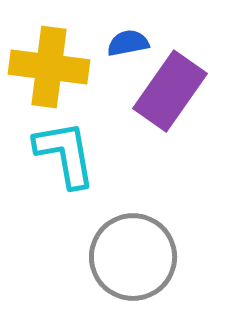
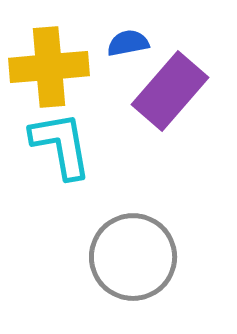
yellow cross: rotated 12 degrees counterclockwise
purple rectangle: rotated 6 degrees clockwise
cyan L-shape: moved 4 px left, 9 px up
